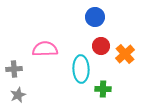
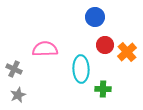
red circle: moved 4 px right, 1 px up
orange cross: moved 2 px right, 2 px up
gray cross: rotated 28 degrees clockwise
